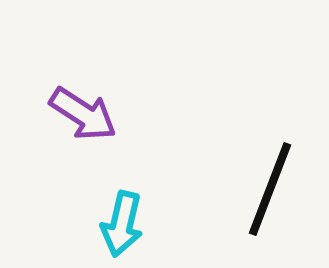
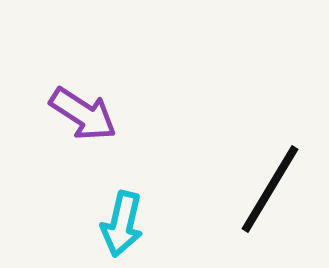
black line: rotated 10 degrees clockwise
